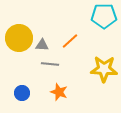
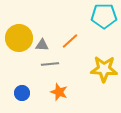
gray line: rotated 12 degrees counterclockwise
